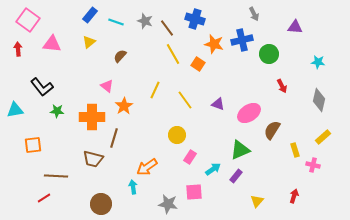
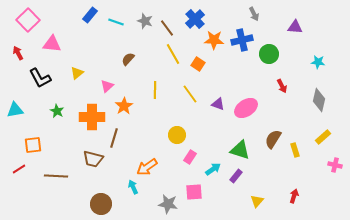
blue cross at (195, 19): rotated 30 degrees clockwise
pink square at (28, 20): rotated 10 degrees clockwise
yellow triangle at (89, 42): moved 12 px left, 31 px down
orange star at (214, 44): moved 4 px up; rotated 12 degrees counterclockwise
red arrow at (18, 49): moved 4 px down; rotated 24 degrees counterclockwise
brown semicircle at (120, 56): moved 8 px right, 3 px down
pink triangle at (107, 86): rotated 40 degrees clockwise
black L-shape at (42, 87): moved 2 px left, 9 px up; rotated 10 degrees clockwise
yellow line at (155, 90): rotated 24 degrees counterclockwise
yellow line at (185, 100): moved 5 px right, 6 px up
green star at (57, 111): rotated 24 degrees clockwise
pink ellipse at (249, 113): moved 3 px left, 5 px up
brown semicircle at (272, 130): moved 1 px right, 9 px down
green triangle at (240, 150): rotated 40 degrees clockwise
pink cross at (313, 165): moved 22 px right
cyan arrow at (133, 187): rotated 16 degrees counterclockwise
red line at (44, 198): moved 25 px left, 29 px up
